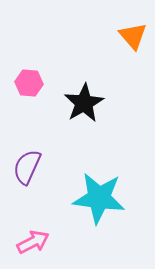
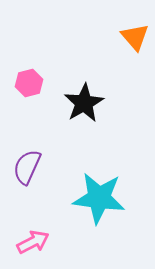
orange triangle: moved 2 px right, 1 px down
pink hexagon: rotated 20 degrees counterclockwise
